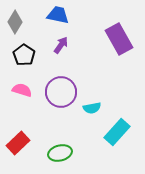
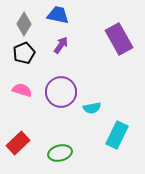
gray diamond: moved 9 px right, 2 px down
black pentagon: moved 2 px up; rotated 15 degrees clockwise
cyan rectangle: moved 3 px down; rotated 16 degrees counterclockwise
